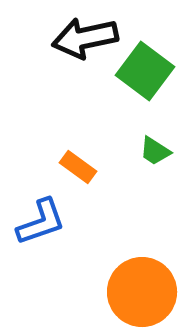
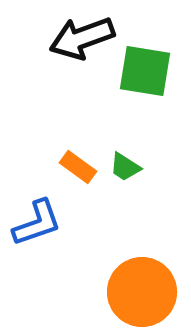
black arrow: moved 3 px left; rotated 8 degrees counterclockwise
green square: rotated 28 degrees counterclockwise
green trapezoid: moved 30 px left, 16 px down
blue L-shape: moved 4 px left, 1 px down
